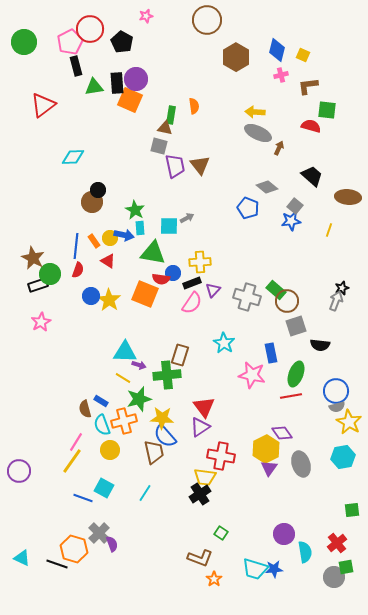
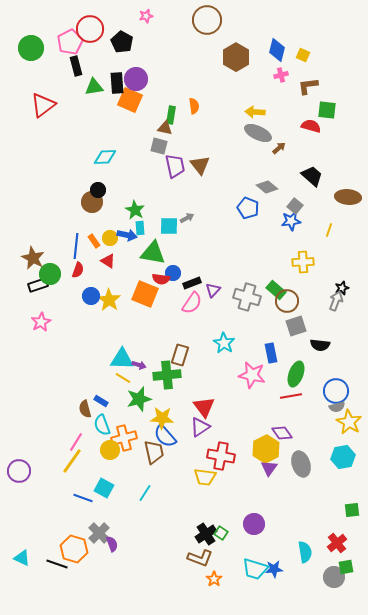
green circle at (24, 42): moved 7 px right, 6 px down
brown arrow at (279, 148): rotated 24 degrees clockwise
cyan diamond at (73, 157): moved 32 px right
blue arrow at (124, 235): moved 3 px right
yellow cross at (200, 262): moved 103 px right
cyan triangle at (125, 352): moved 3 px left, 7 px down
orange cross at (124, 421): moved 17 px down
black cross at (200, 494): moved 6 px right, 40 px down
purple circle at (284, 534): moved 30 px left, 10 px up
